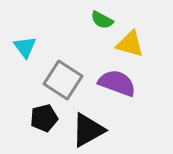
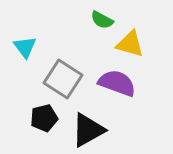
gray square: moved 1 px up
